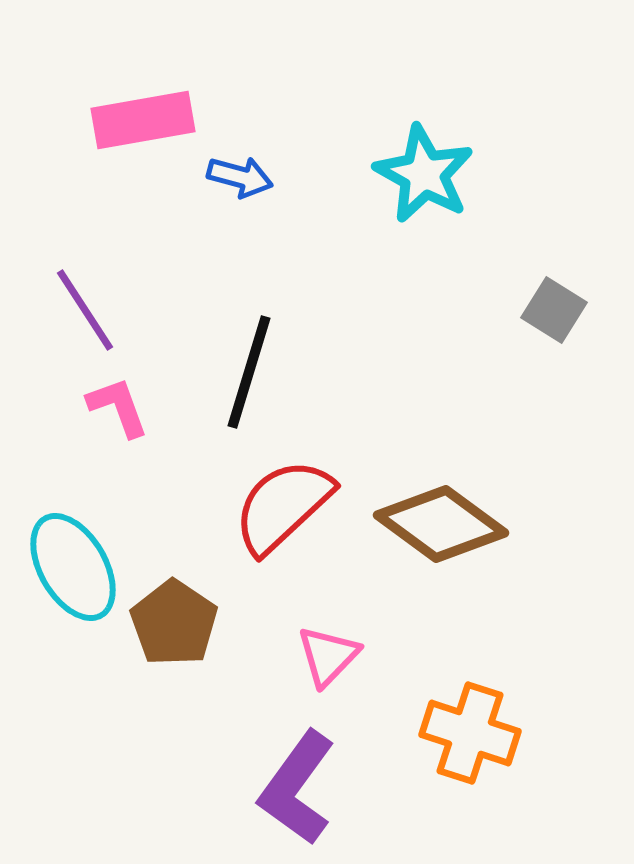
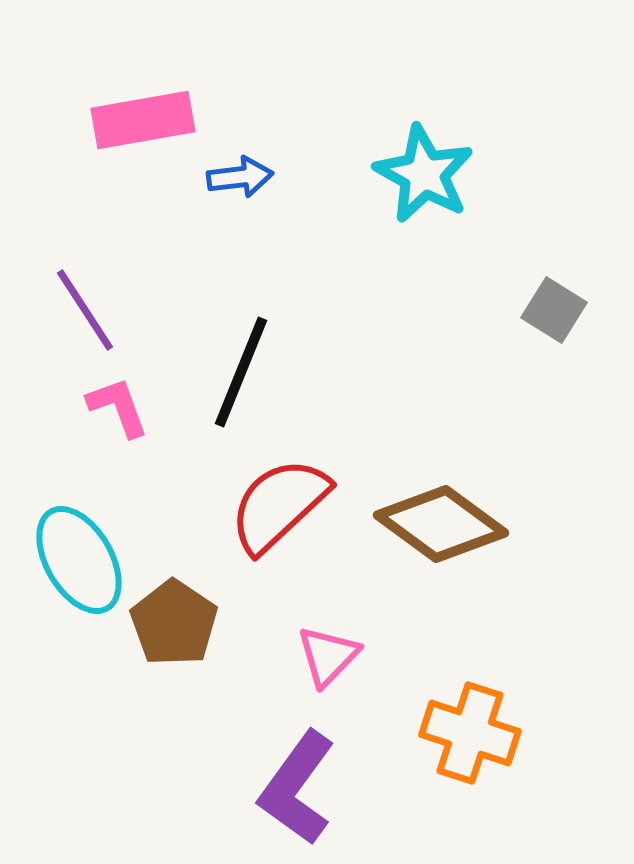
blue arrow: rotated 22 degrees counterclockwise
black line: moved 8 px left; rotated 5 degrees clockwise
red semicircle: moved 4 px left, 1 px up
cyan ellipse: moved 6 px right, 7 px up
